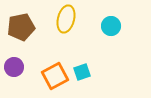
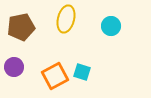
cyan square: rotated 36 degrees clockwise
